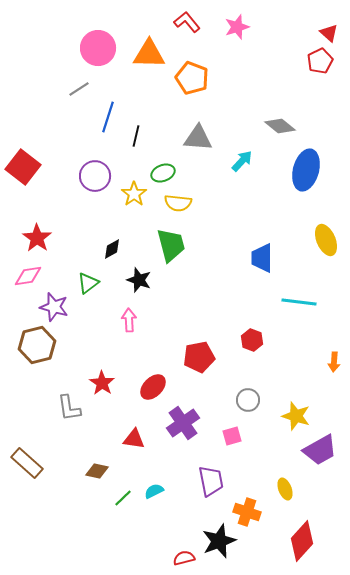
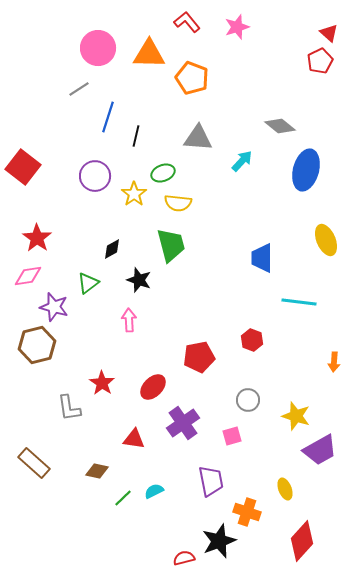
brown rectangle at (27, 463): moved 7 px right
